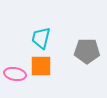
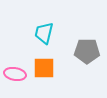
cyan trapezoid: moved 3 px right, 5 px up
orange square: moved 3 px right, 2 px down
